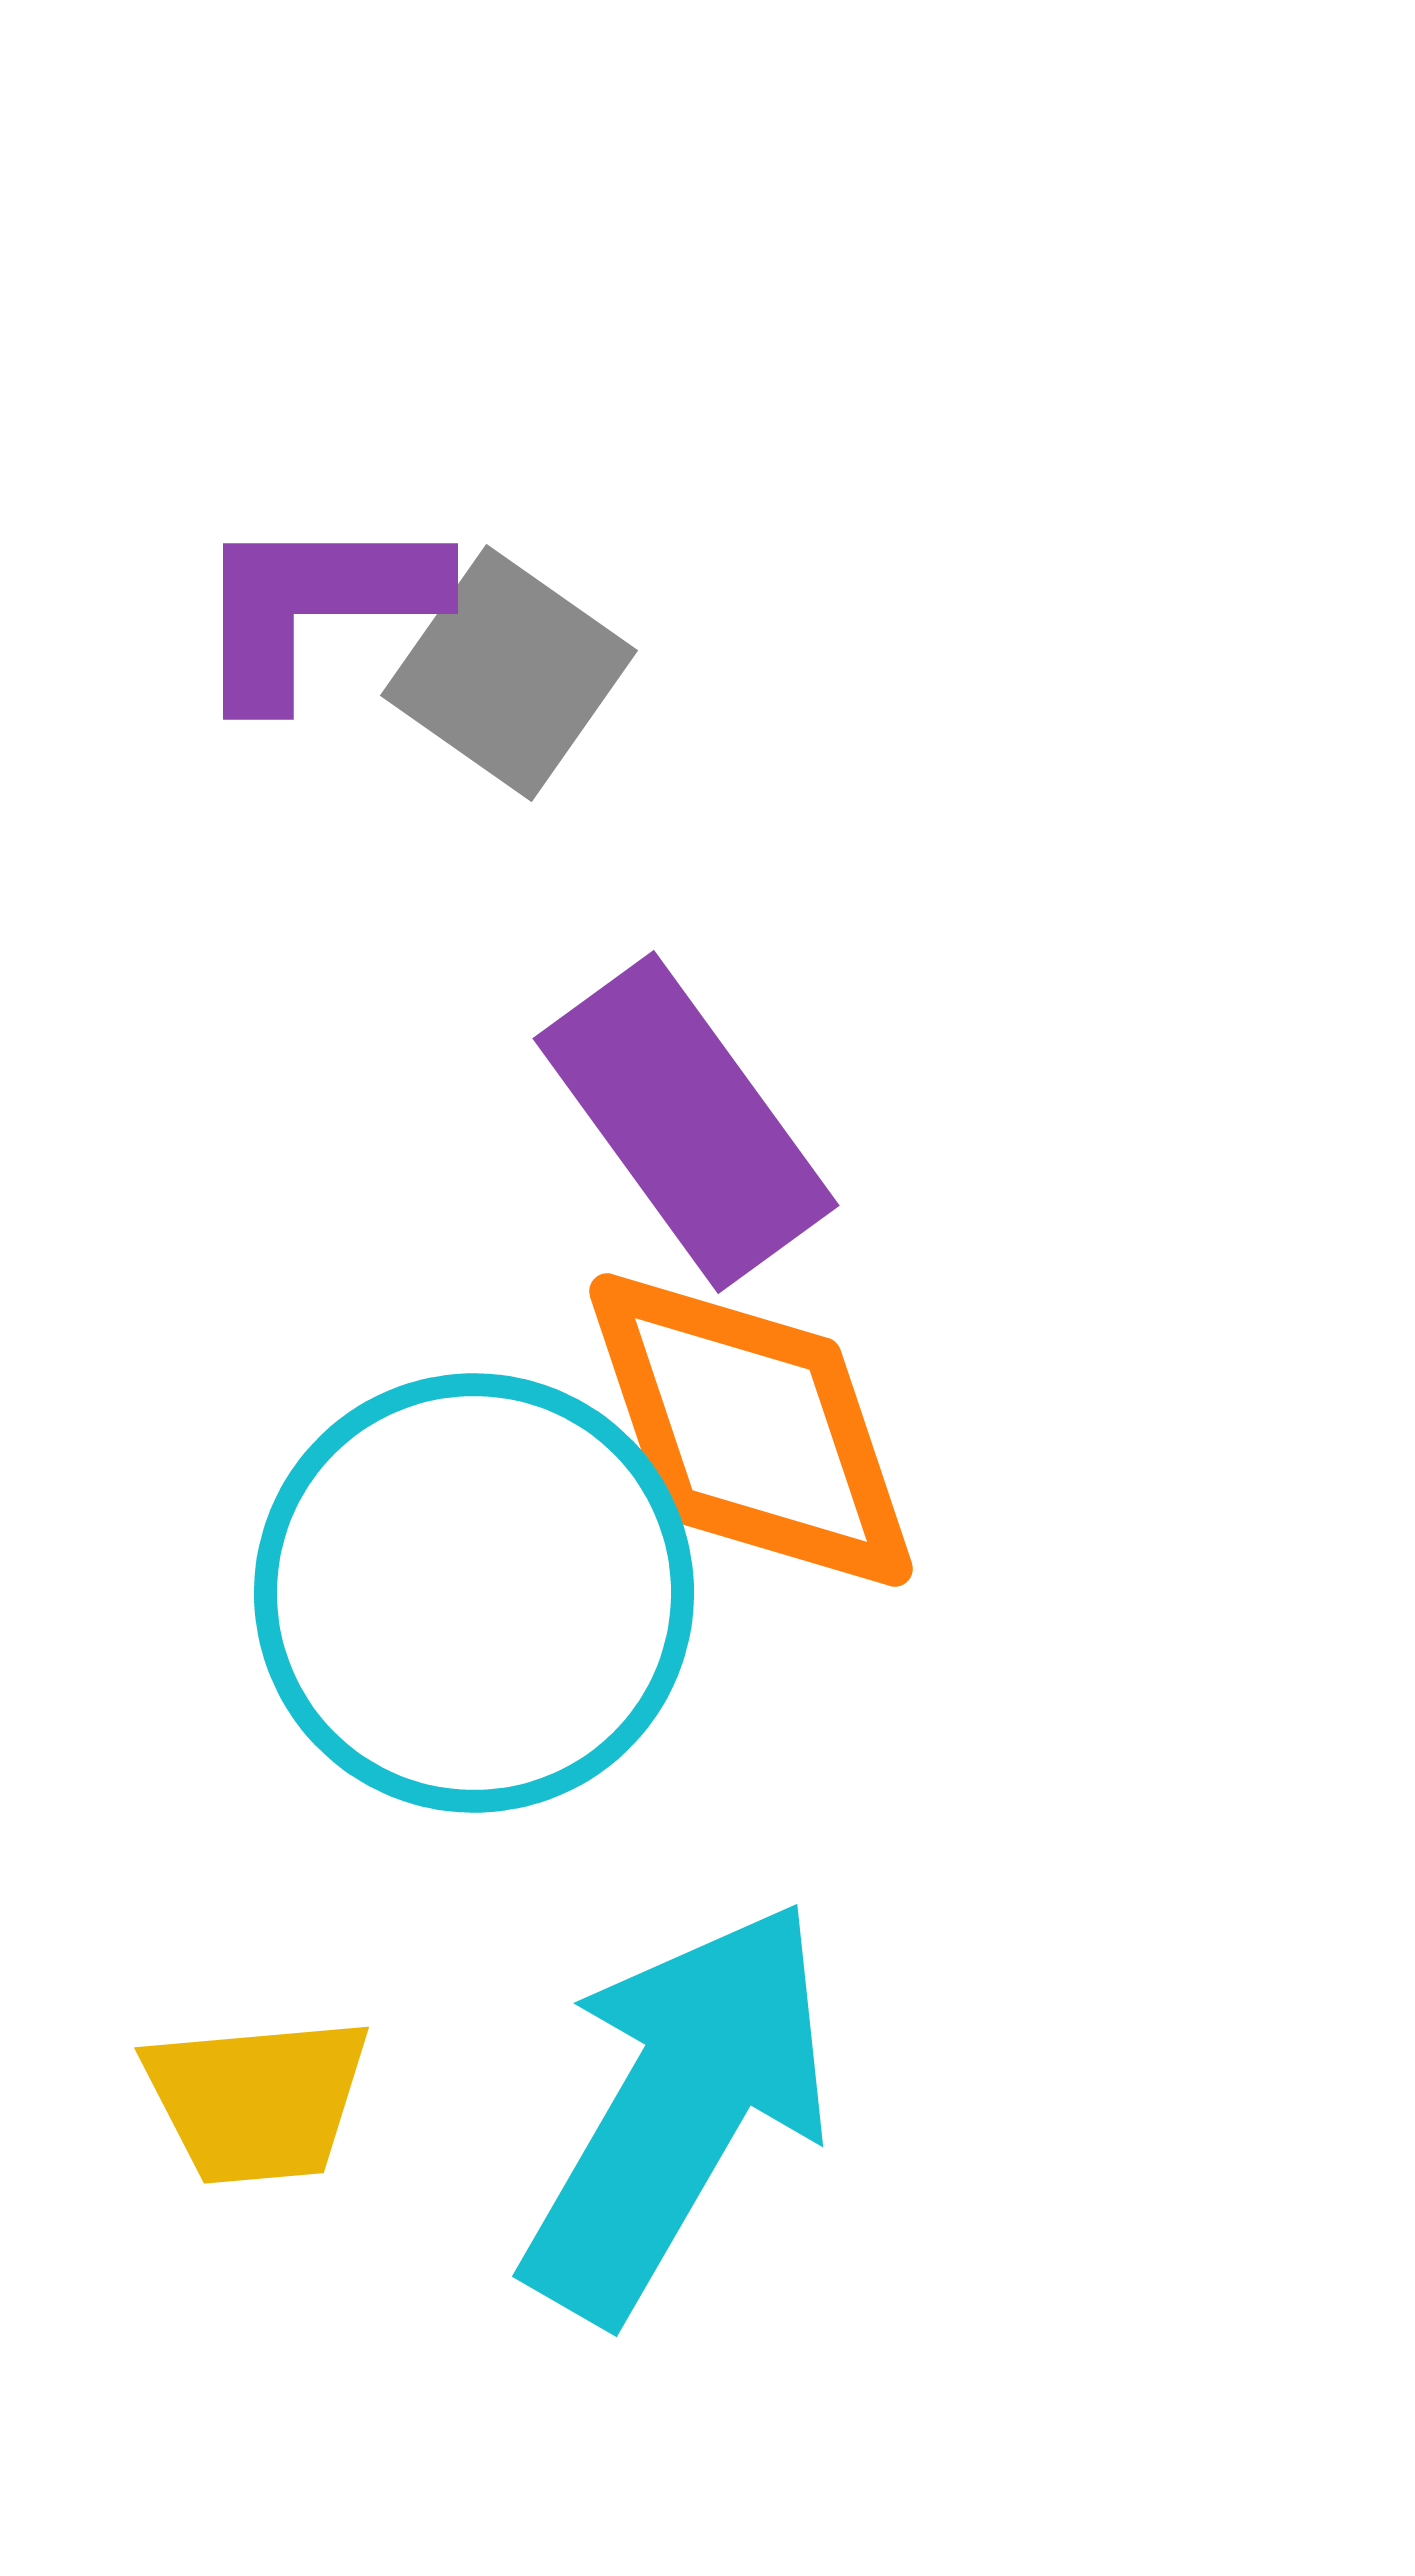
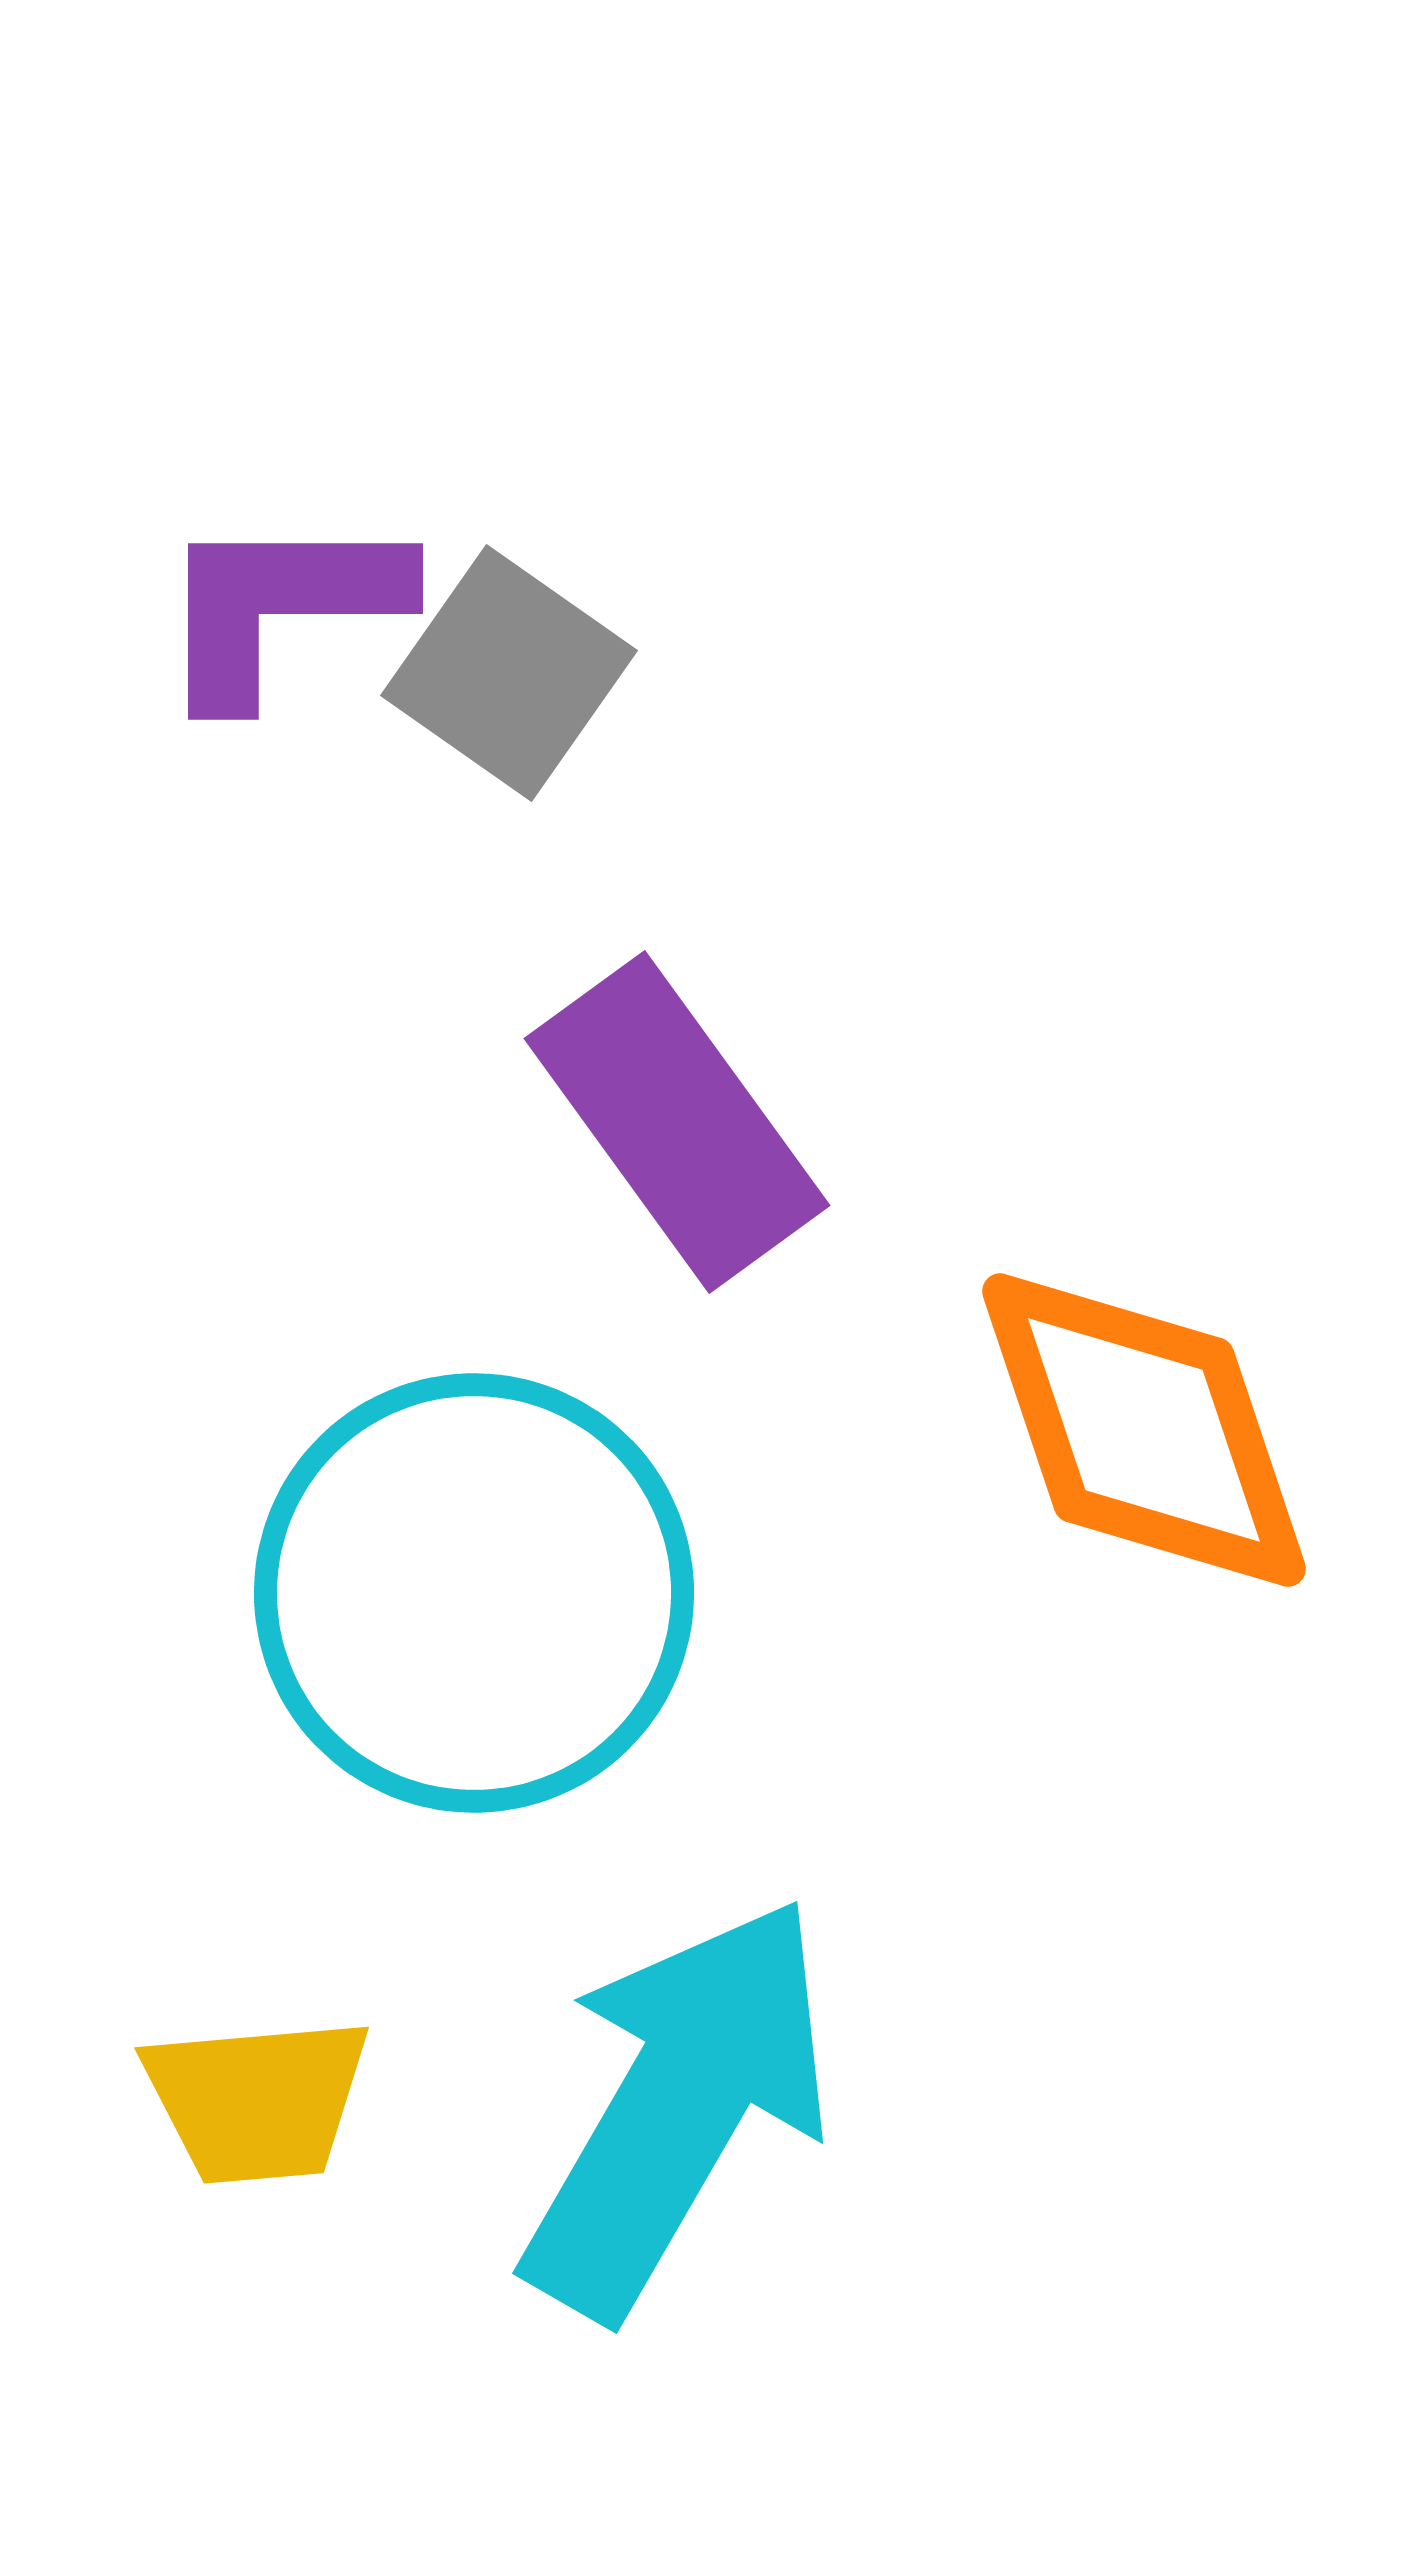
purple L-shape: moved 35 px left
purple rectangle: moved 9 px left
orange diamond: moved 393 px right
cyan arrow: moved 3 px up
